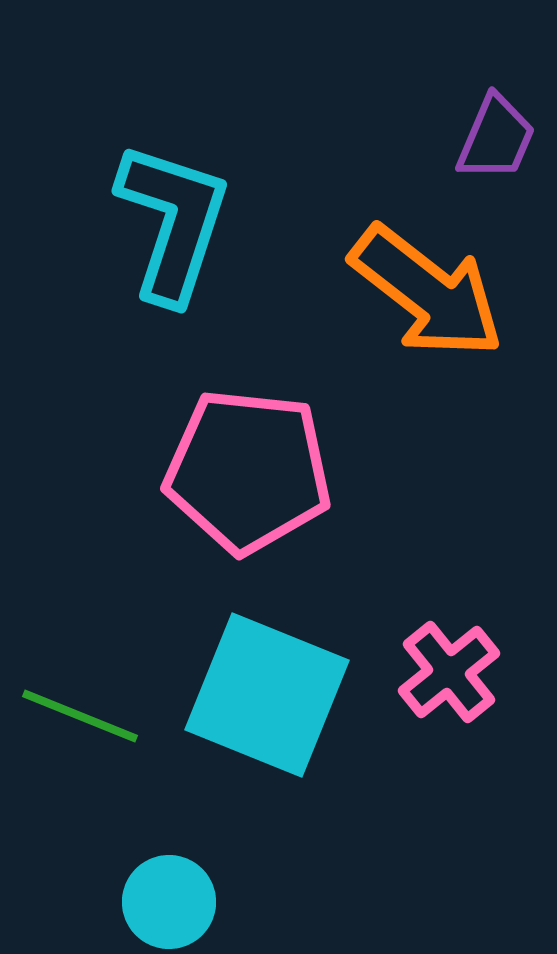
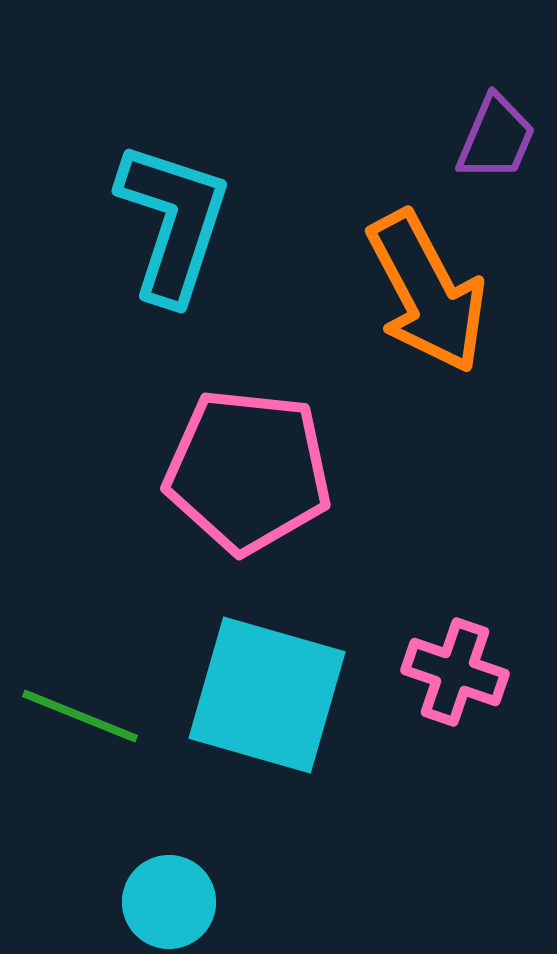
orange arrow: rotated 24 degrees clockwise
pink cross: moved 6 px right; rotated 32 degrees counterclockwise
cyan square: rotated 6 degrees counterclockwise
